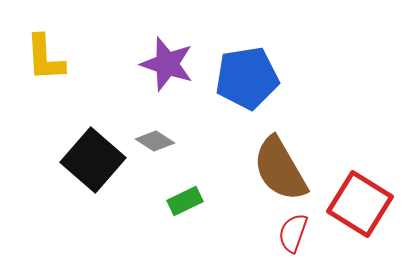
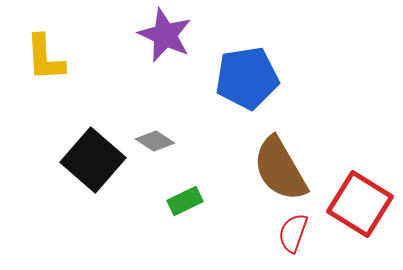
purple star: moved 2 px left, 29 px up; rotated 6 degrees clockwise
